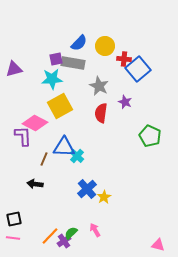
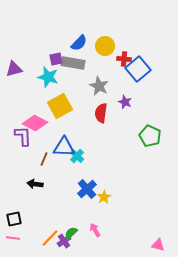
cyan star: moved 4 px left, 2 px up; rotated 20 degrees clockwise
orange line: moved 2 px down
